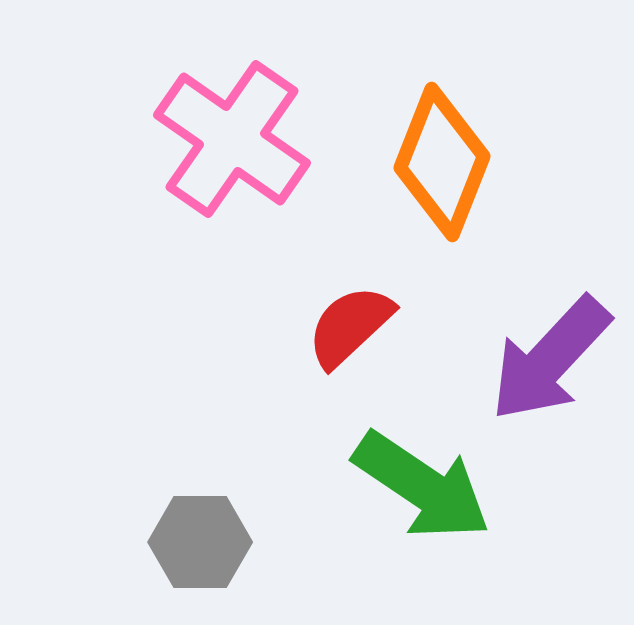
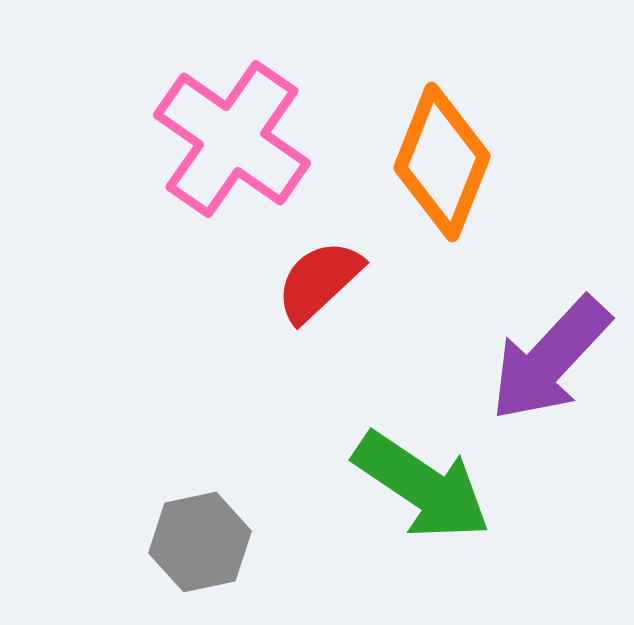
red semicircle: moved 31 px left, 45 px up
gray hexagon: rotated 12 degrees counterclockwise
